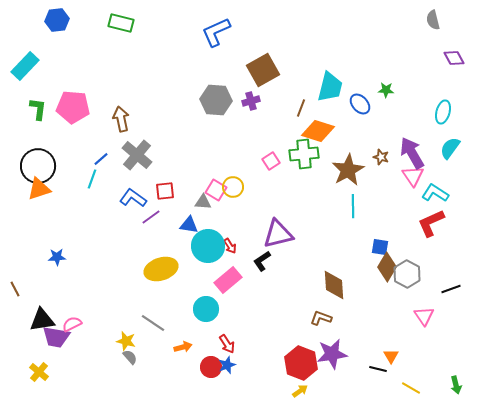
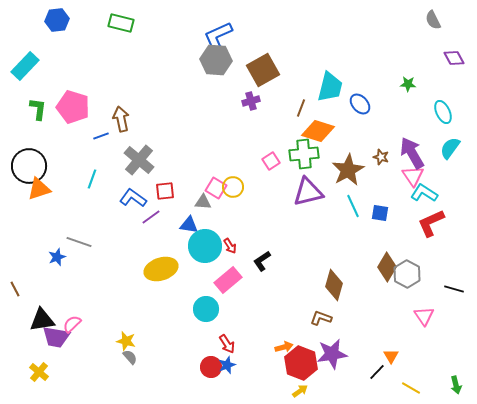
gray semicircle at (433, 20): rotated 12 degrees counterclockwise
blue L-shape at (216, 32): moved 2 px right, 4 px down
green star at (386, 90): moved 22 px right, 6 px up
gray hexagon at (216, 100): moved 40 px up
pink pentagon at (73, 107): rotated 12 degrees clockwise
cyan ellipse at (443, 112): rotated 40 degrees counterclockwise
gray cross at (137, 155): moved 2 px right, 5 px down
blue line at (101, 159): moved 23 px up; rotated 21 degrees clockwise
black circle at (38, 166): moved 9 px left
pink square at (216, 190): moved 2 px up
cyan L-shape at (435, 193): moved 11 px left
cyan line at (353, 206): rotated 25 degrees counterclockwise
purple triangle at (278, 234): moved 30 px right, 42 px up
cyan circle at (208, 246): moved 3 px left
blue square at (380, 247): moved 34 px up
blue star at (57, 257): rotated 18 degrees counterclockwise
brown diamond at (334, 285): rotated 20 degrees clockwise
black line at (451, 289): moved 3 px right; rotated 36 degrees clockwise
gray line at (153, 323): moved 74 px left, 81 px up; rotated 15 degrees counterclockwise
pink semicircle at (72, 324): rotated 18 degrees counterclockwise
orange arrow at (183, 347): moved 101 px right
black line at (378, 369): moved 1 px left, 3 px down; rotated 60 degrees counterclockwise
